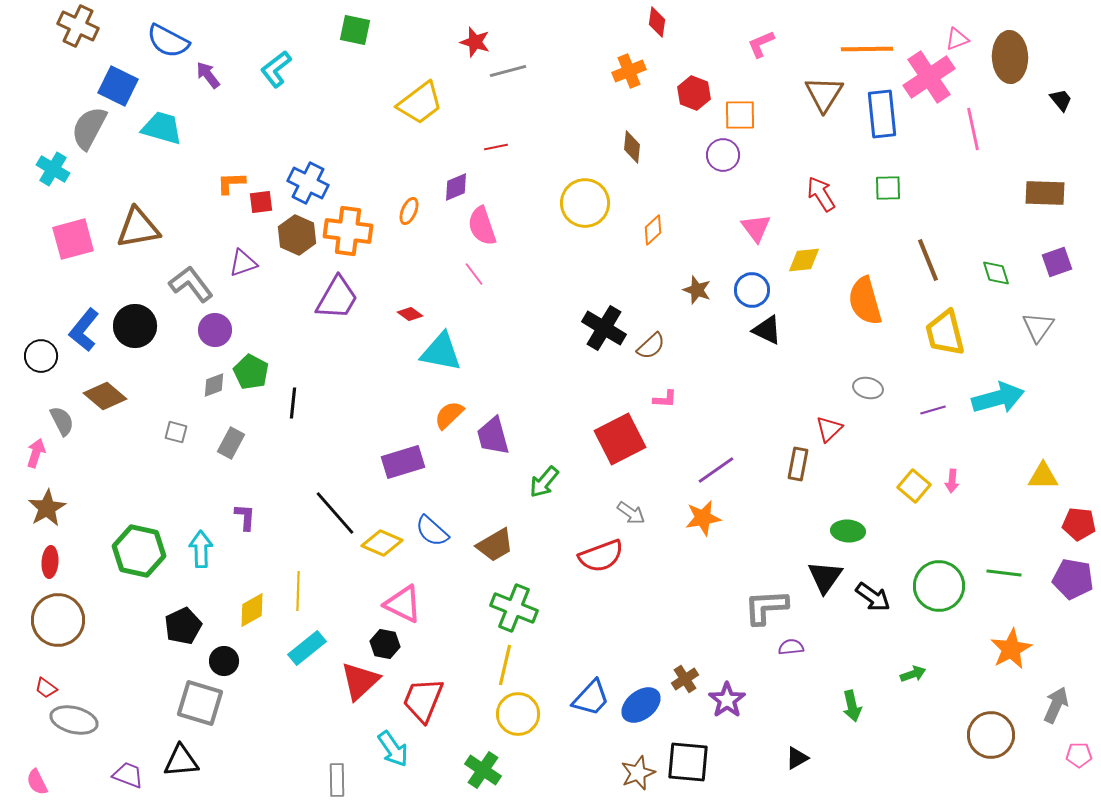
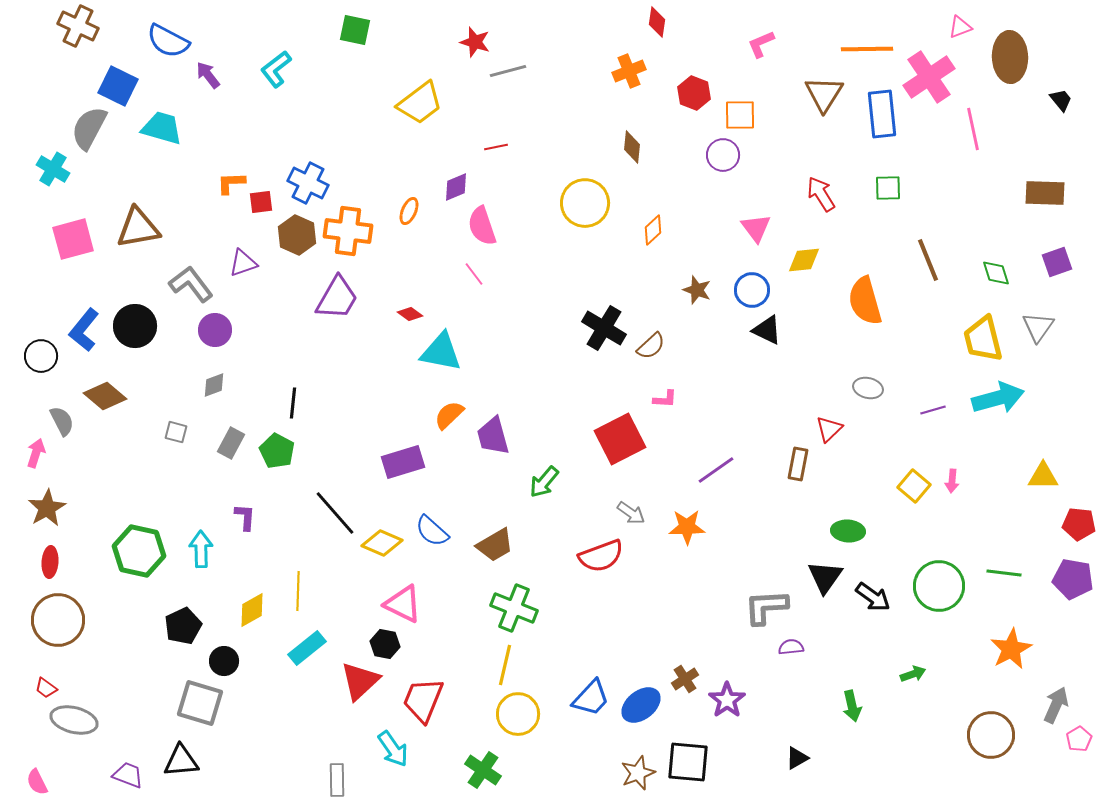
pink triangle at (957, 39): moved 3 px right, 12 px up
yellow trapezoid at (945, 333): moved 38 px right, 6 px down
green pentagon at (251, 372): moved 26 px right, 79 px down
orange star at (703, 518): moved 16 px left, 9 px down; rotated 9 degrees clockwise
pink pentagon at (1079, 755): moved 16 px up; rotated 30 degrees counterclockwise
